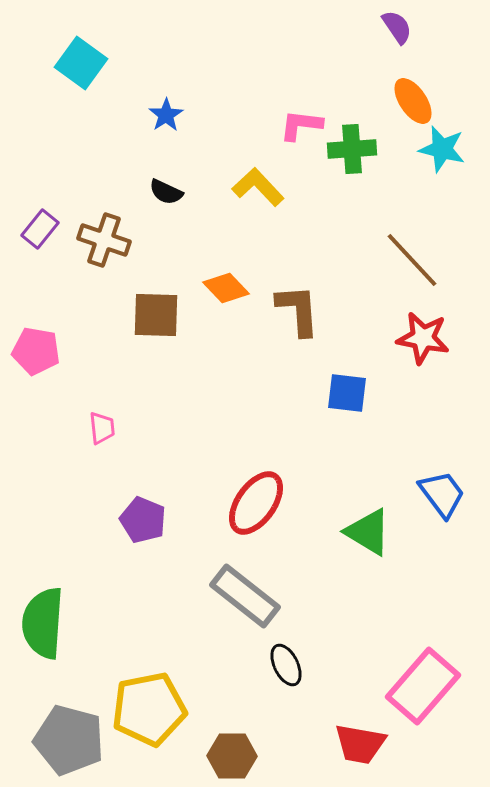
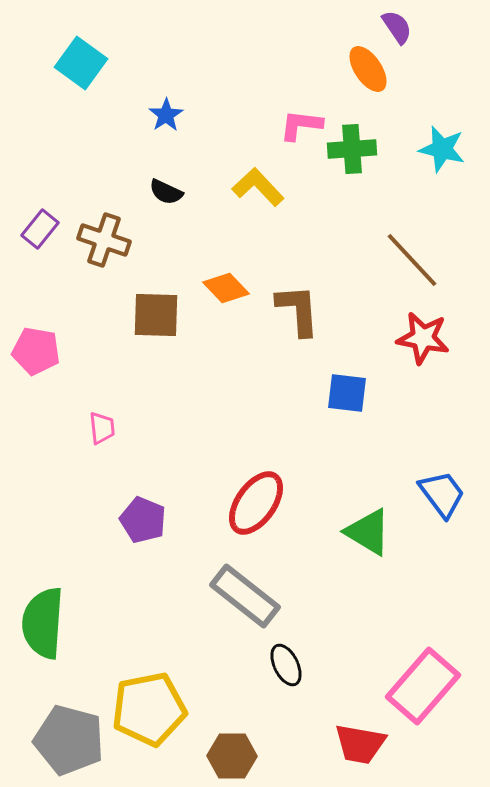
orange ellipse: moved 45 px left, 32 px up
